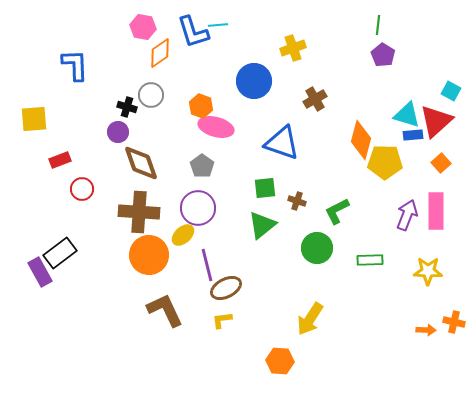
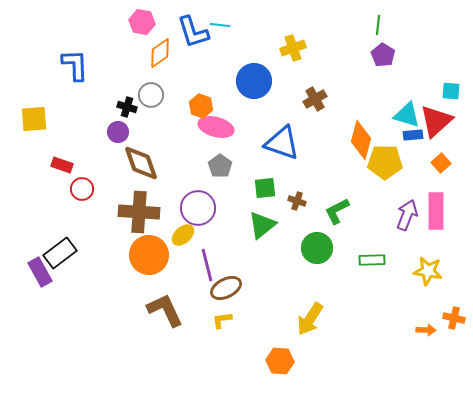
cyan line at (218, 25): moved 2 px right; rotated 12 degrees clockwise
pink hexagon at (143, 27): moved 1 px left, 5 px up
cyan square at (451, 91): rotated 24 degrees counterclockwise
red rectangle at (60, 160): moved 2 px right, 5 px down; rotated 40 degrees clockwise
gray pentagon at (202, 166): moved 18 px right
green rectangle at (370, 260): moved 2 px right
yellow star at (428, 271): rotated 8 degrees clockwise
orange cross at (454, 322): moved 4 px up
